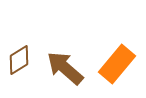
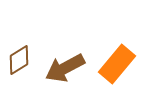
brown arrow: rotated 69 degrees counterclockwise
